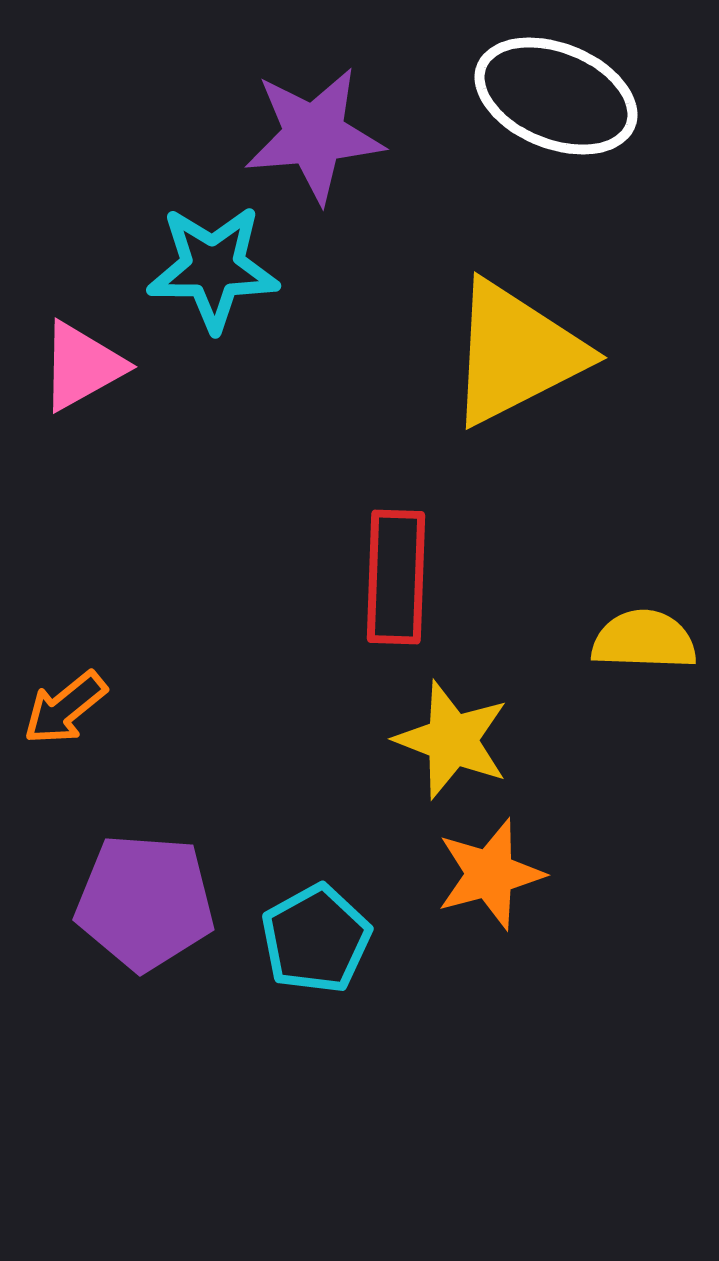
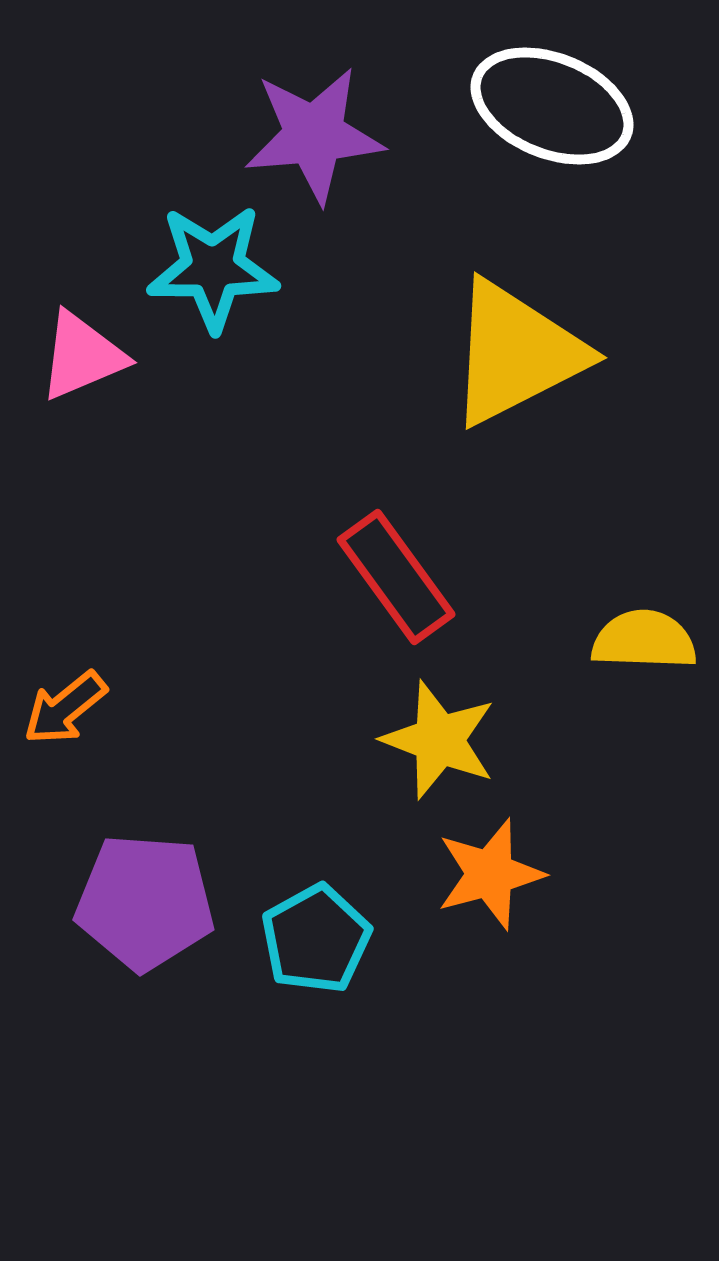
white ellipse: moved 4 px left, 10 px down
pink triangle: moved 10 px up; rotated 6 degrees clockwise
red rectangle: rotated 38 degrees counterclockwise
yellow star: moved 13 px left
